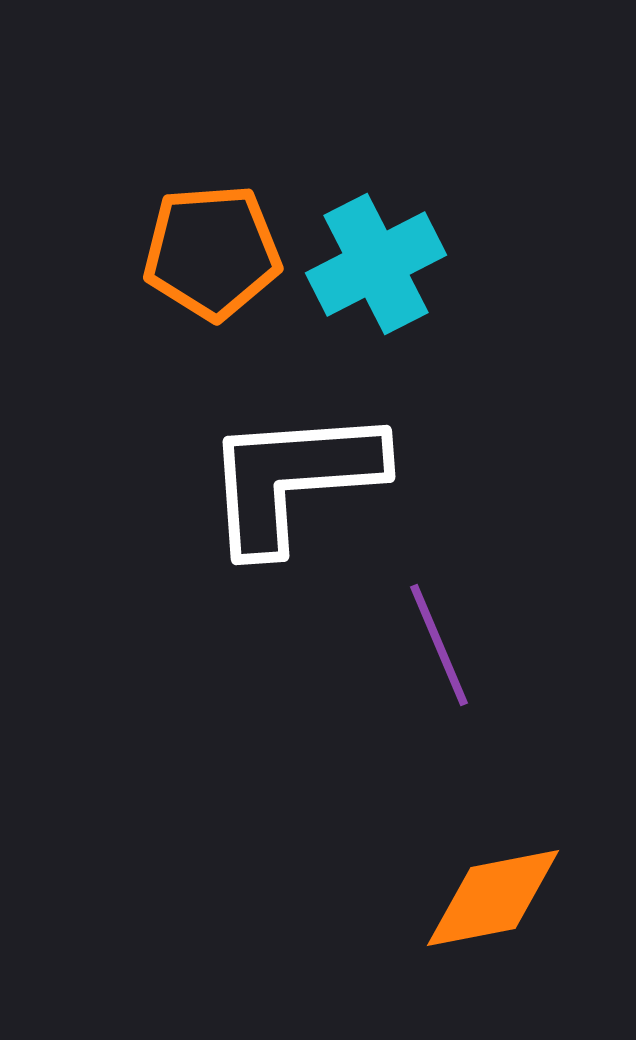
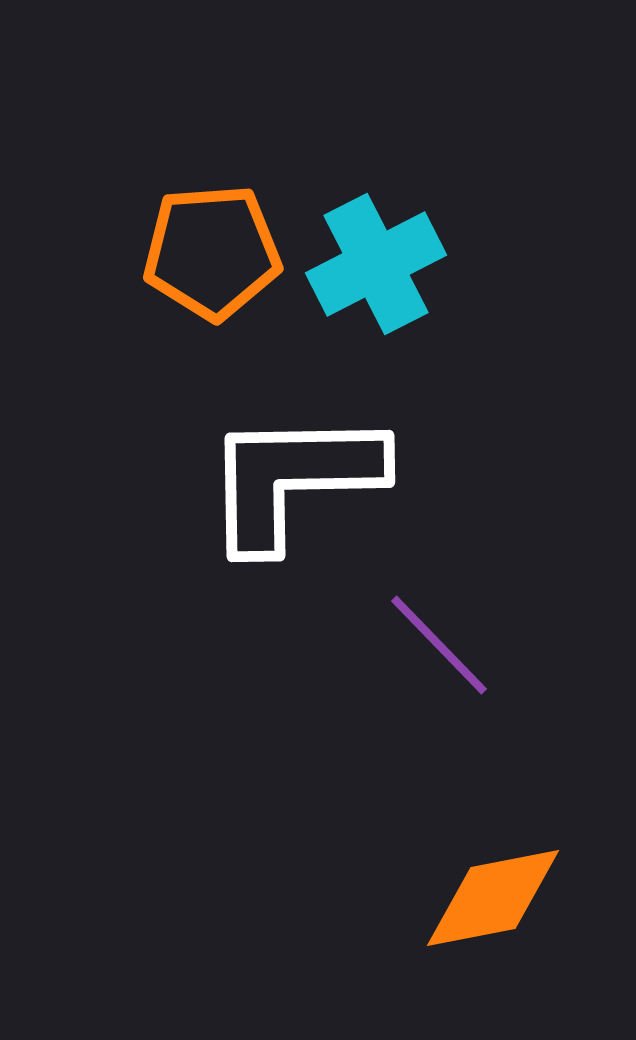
white L-shape: rotated 3 degrees clockwise
purple line: rotated 21 degrees counterclockwise
